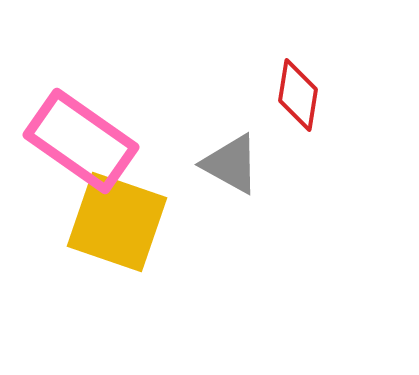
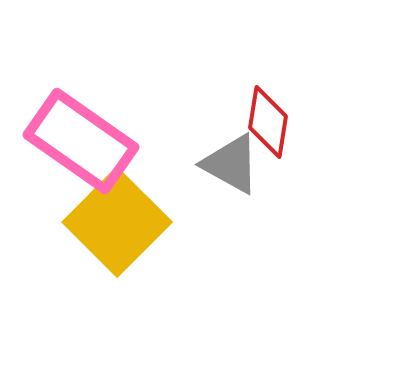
red diamond: moved 30 px left, 27 px down
yellow square: rotated 26 degrees clockwise
